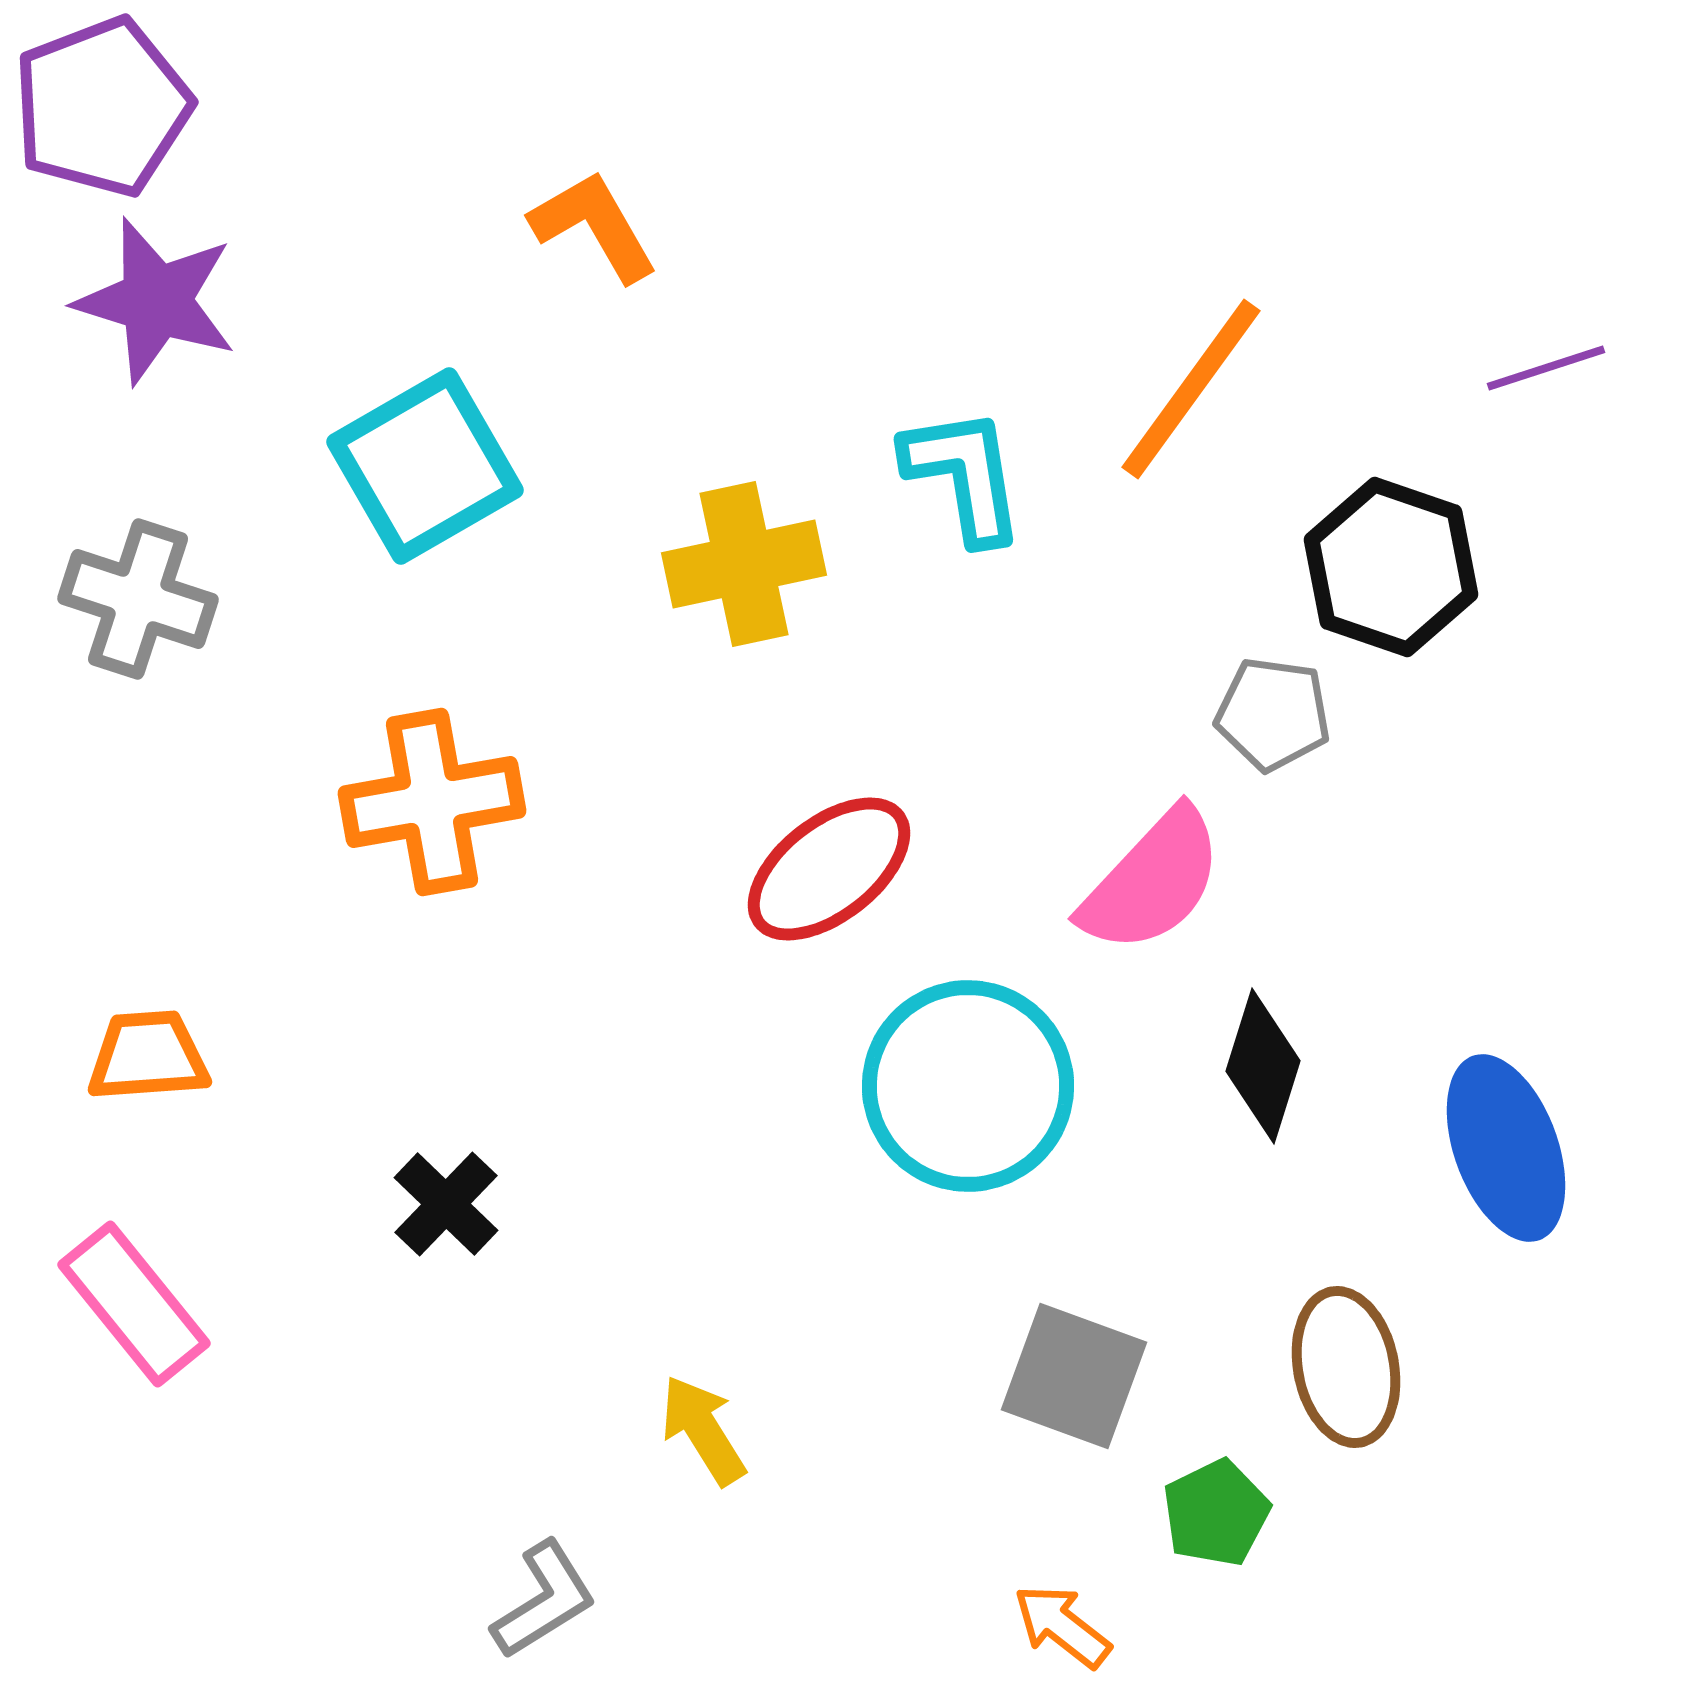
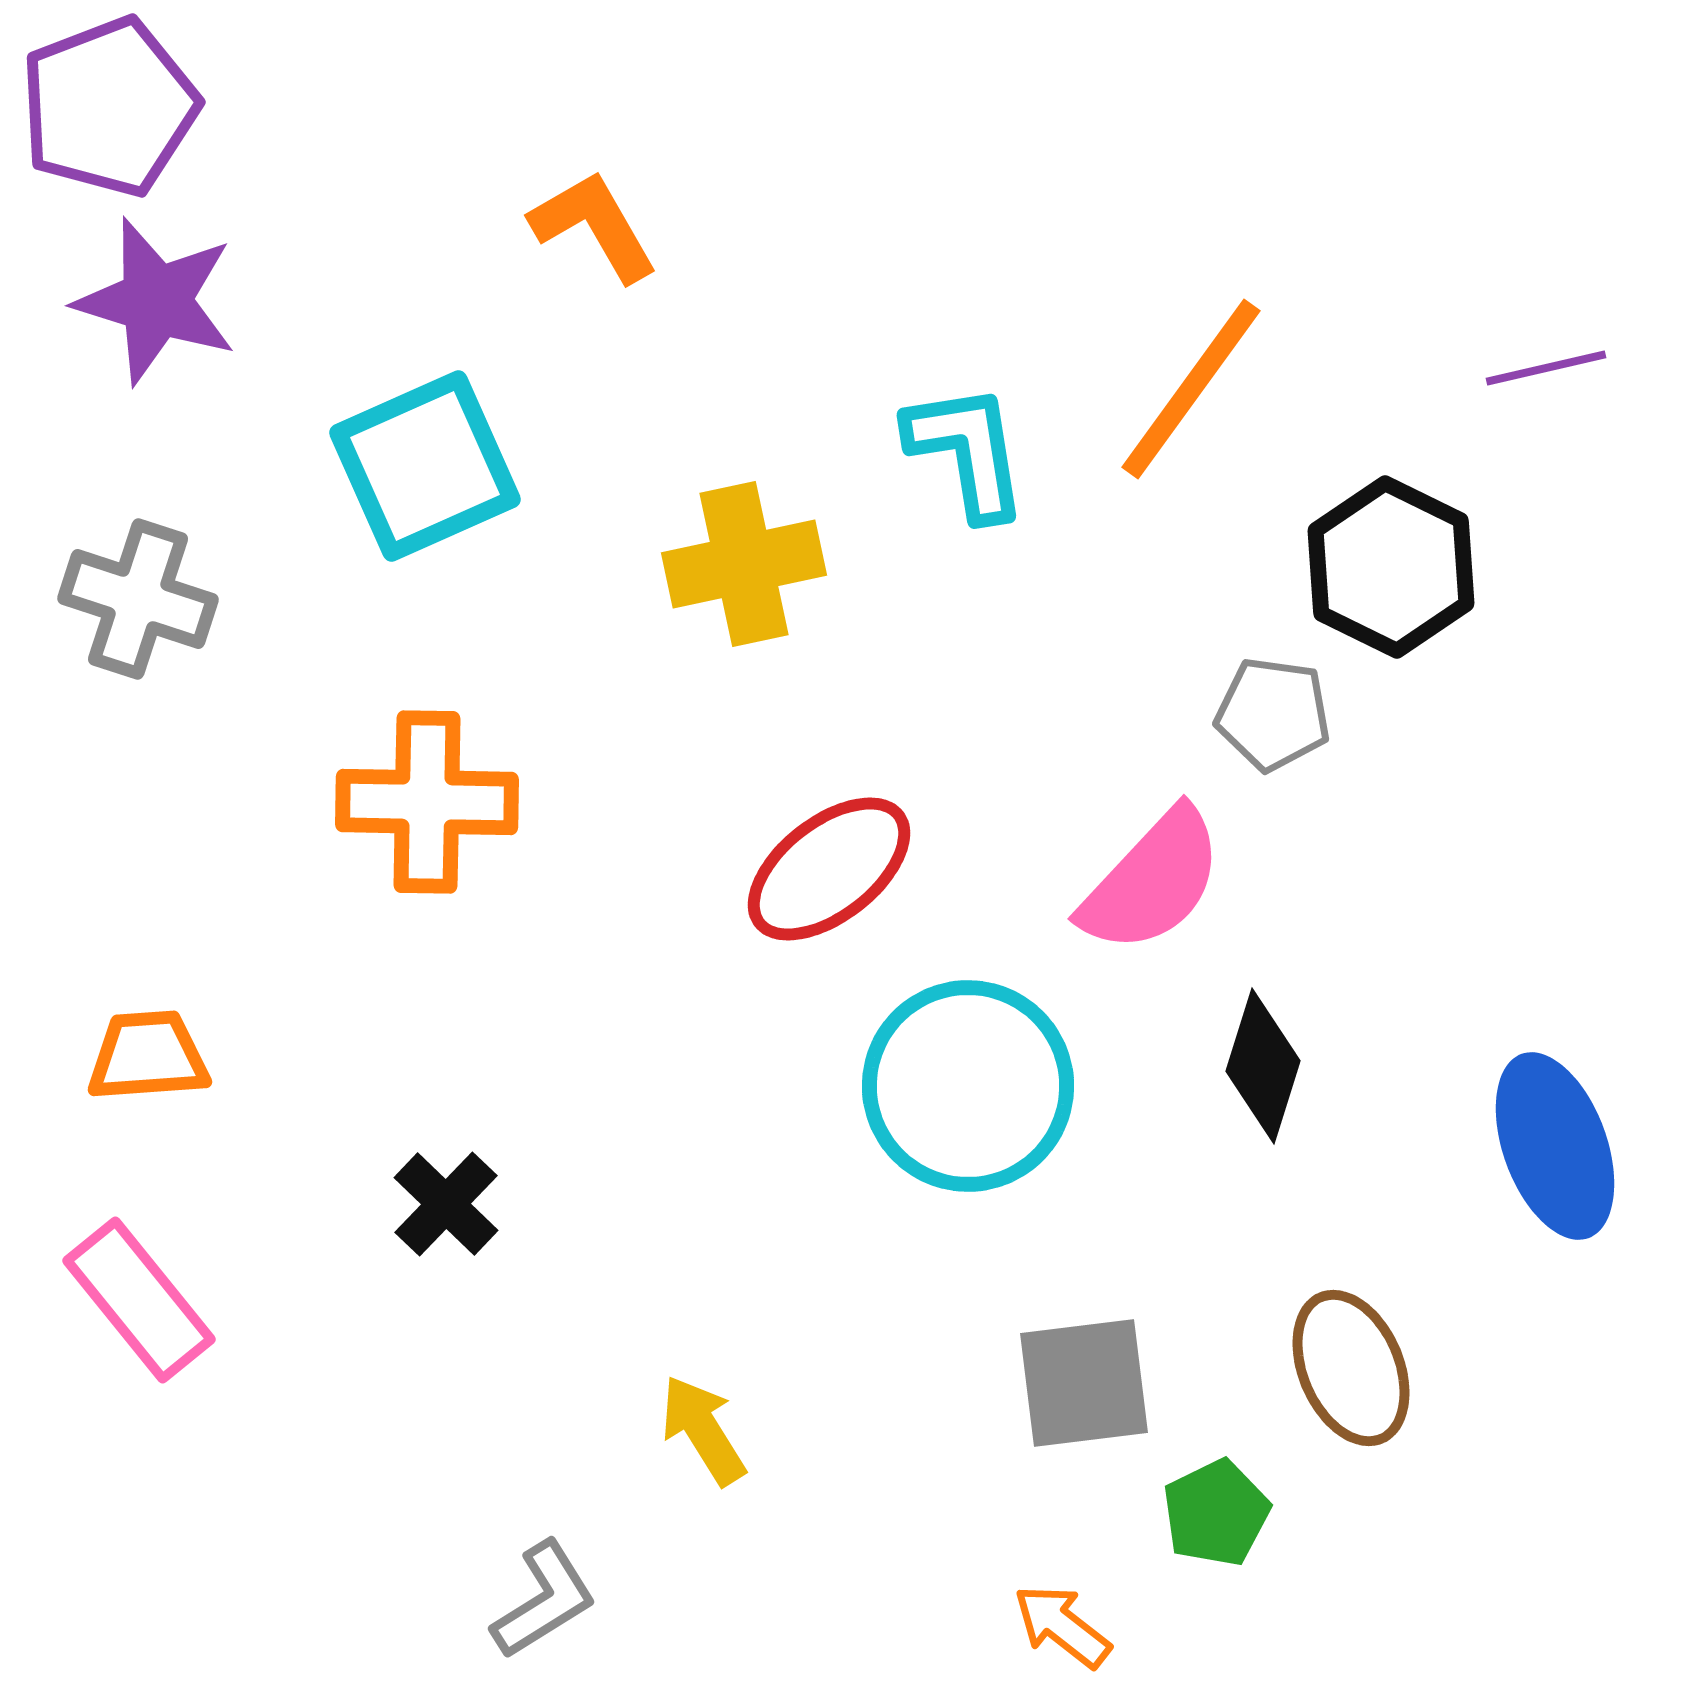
purple pentagon: moved 7 px right
purple line: rotated 5 degrees clockwise
cyan square: rotated 6 degrees clockwise
cyan L-shape: moved 3 px right, 24 px up
black hexagon: rotated 7 degrees clockwise
orange cross: moved 5 px left; rotated 11 degrees clockwise
blue ellipse: moved 49 px right, 2 px up
pink rectangle: moved 5 px right, 4 px up
brown ellipse: moved 5 px right, 1 px down; rotated 12 degrees counterclockwise
gray square: moved 10 px right, 7 px down; rotated 27 degrees counterclockwise
